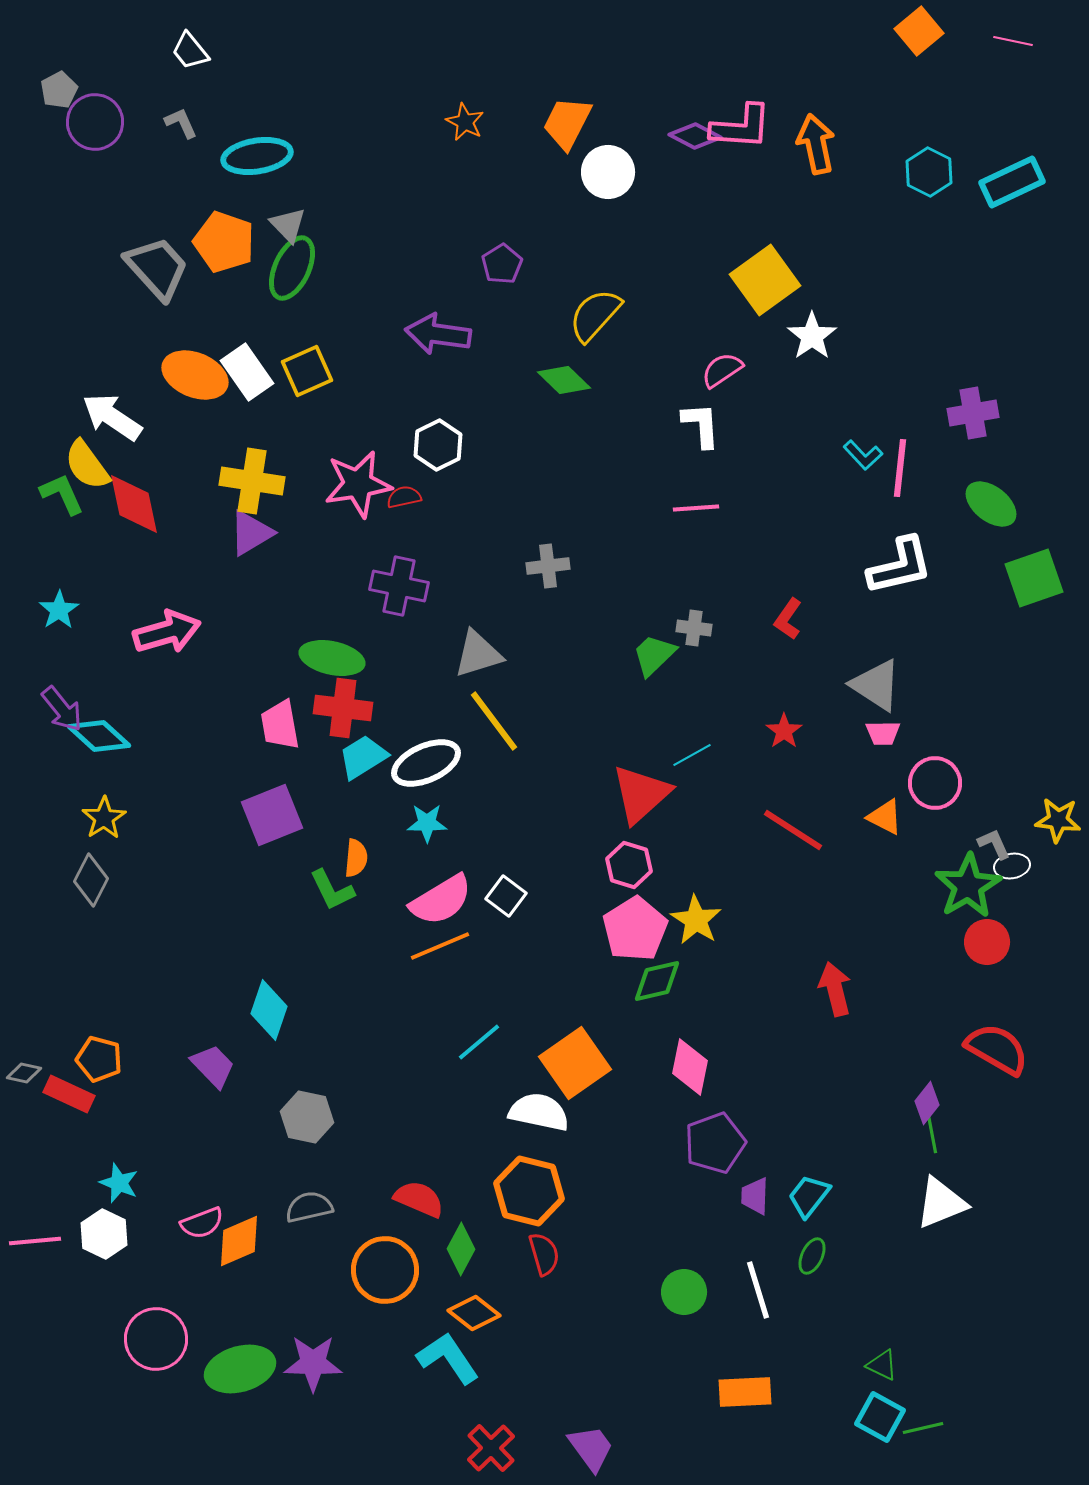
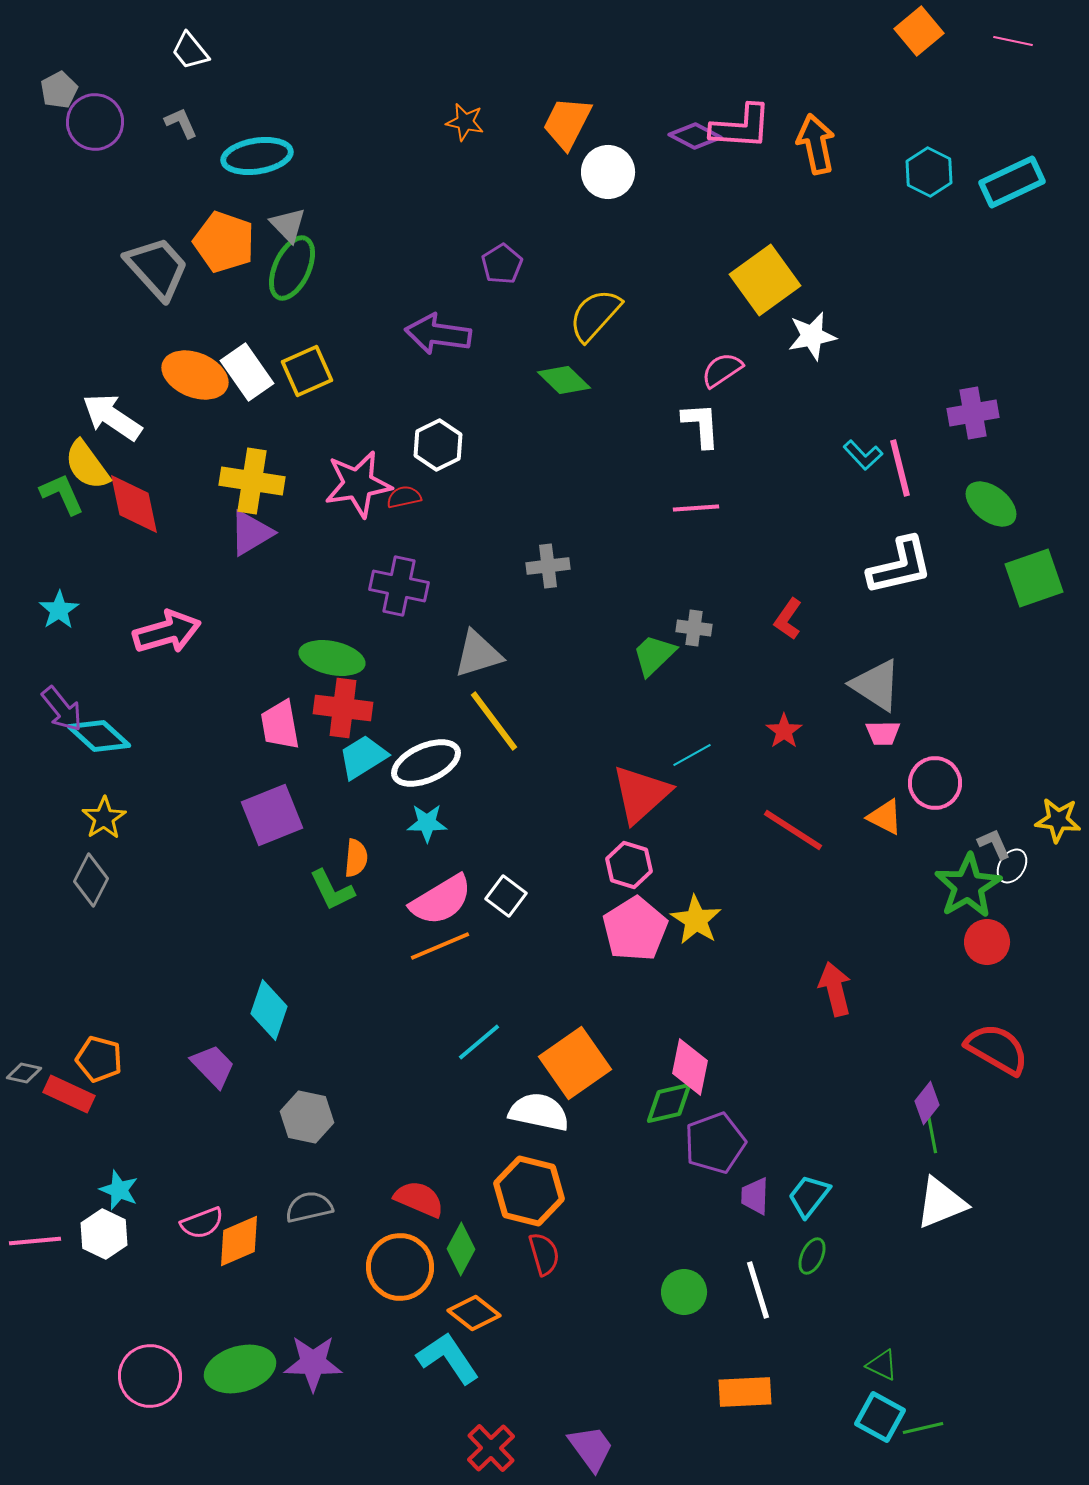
orange star at (465, 122): rotated 15 degrees counterclockwise
white star at (812, 336): rotated 24 degrees clockwise
pink line at (900, 468): rotated 20 degrees counterclockwise
white ellipse at (1012, 866): rotated 48 degrees counterclockwise
green diamond at (657, 981): moved 12 px right, 122 px down
cyan star at (119, 1183): moved 7 px down
orange circle at (385, 1270): moved 15 px right, 3 px up
pink circle at (156, 1339): moved 6 px left, 37 px down
